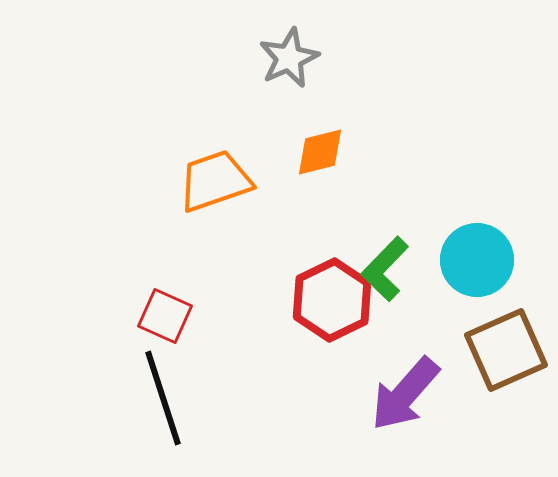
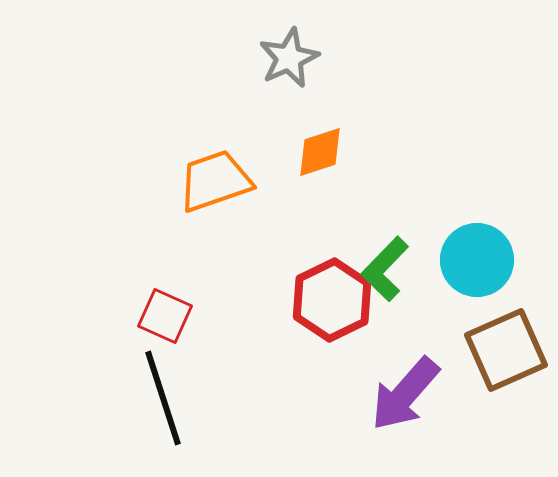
orange diamond: rotated 4 degrees counterclockwise
